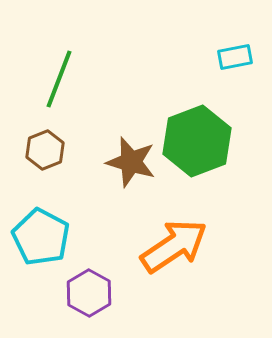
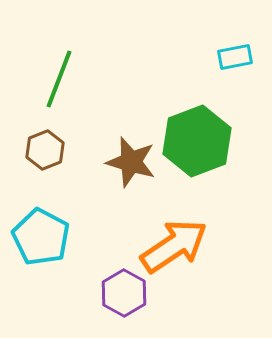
purple hexagon: moved 35 px right
